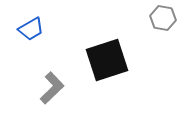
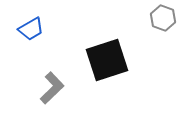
gray hexagon: rotated 10 degrees clockwise
